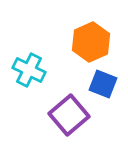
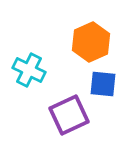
blue square: rotated 16 degrees counterclockwise
purple square: rotated 15 degrees clockwise
